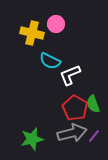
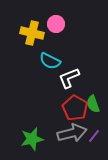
white L-shape: moved 1 px left, 3 px down
